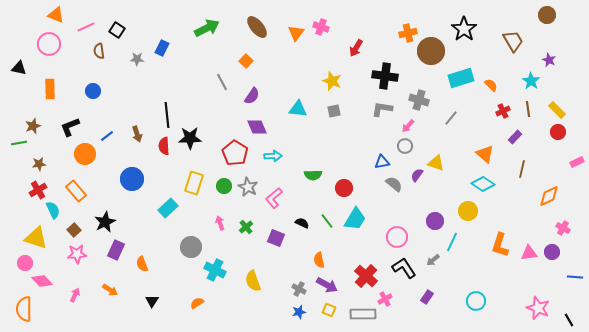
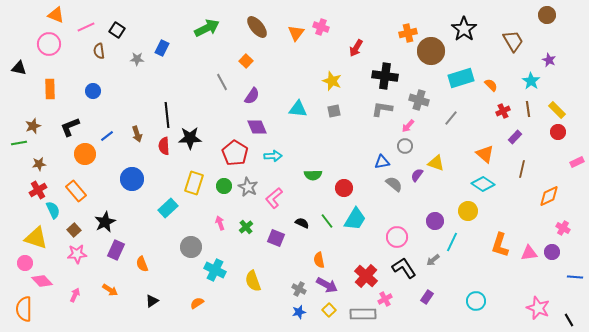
black triangle at (152, 301): rotated 24 degrees clockwise
yellow square at (329, 310): rotated 24 degrees clockwise
